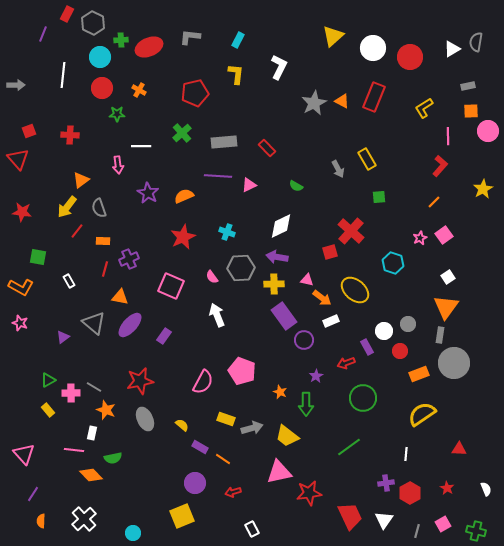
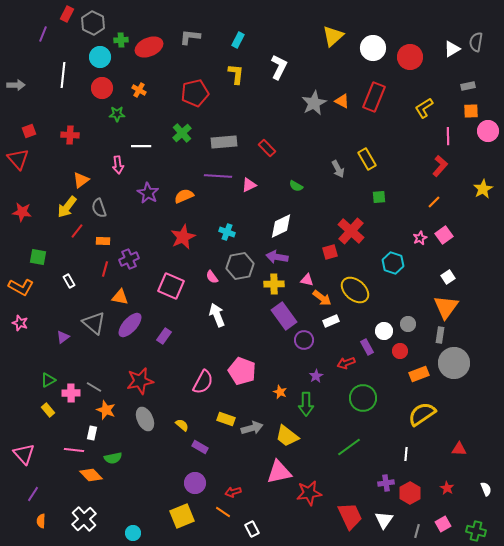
gray hexagon at (241, 268): moved 1 px left, 2 px up; rotated 8 degrees counterclockwise
orange line at (223, 459): moved 53 px down
